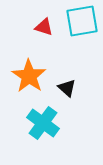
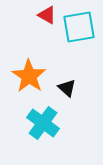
cyan square: moved 3 px left, 6 px down
red triangle: moved 3 px right, 12 px up; rotated 12 degrees clockwise
